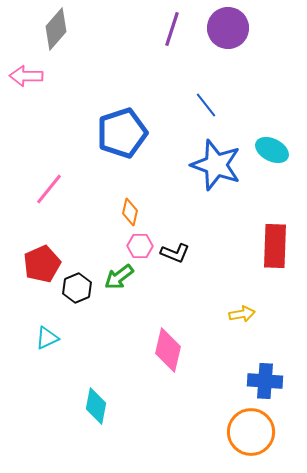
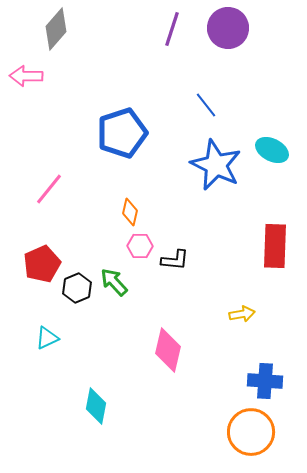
blue star: rotated 6 degrees clockwise
black L-shape: moved 7 px down; rotated 16 degrees counterclockwise
green arrow: moved 5 px left, 5 px down; rotated 84 degrees clockwise
